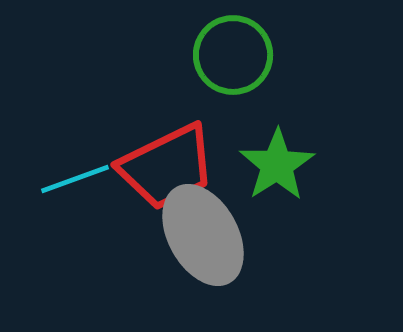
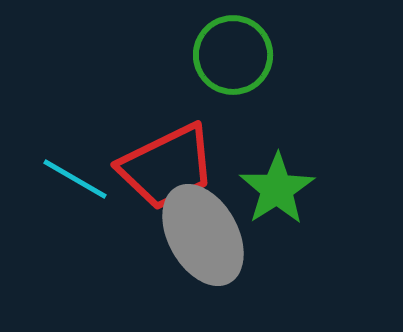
green star: moved 24 px down
cyan line: rotated 50 degrees clockwise
